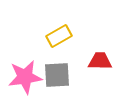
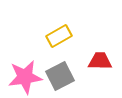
gray square: moved 3 px right, 1 px down; rotated 24 degrees counterclockwise
